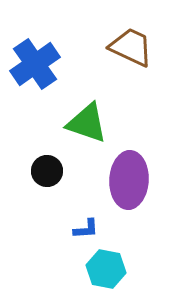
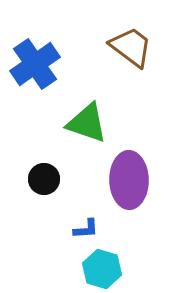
brown trapezoid: rotated 12 degrees clockwise
black circle: moved 3 px left, 8 px down
purple ellipse: rotated 4 degrees counterclockwise
cyan hexagon: moved 4 px left; rotated 6 degrees clockwise
